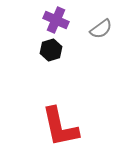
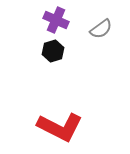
black hexagon: moved 2 px right, 1 px down
red L-shape: rotated 51 degrees counterclockwise
